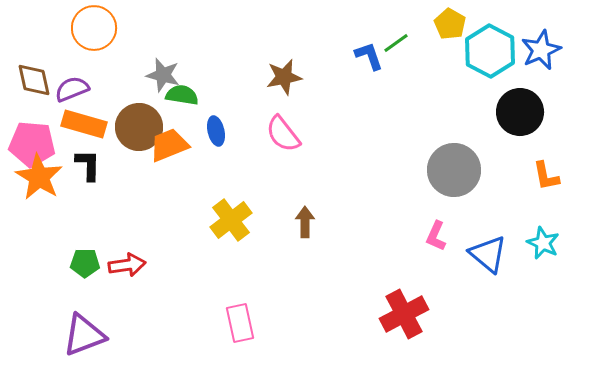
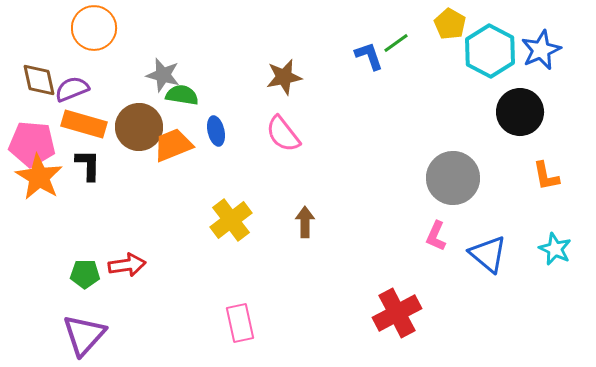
brown diamond: moved 5 px right
orange trapezoid: moved 4 px right
gray circle: moved 1 px left, 8 px down
cyan star: moved 12 px right, 6 px down
green pentagon: moved 11 px down
red cross: moved 7 px left, 1 px up
purple triangle: rotated 27 degrees counterclockwise
